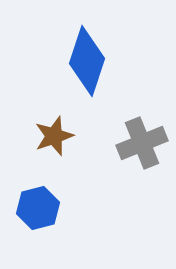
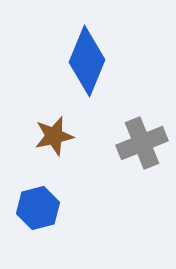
blue diamond: rotated 4 degrees clockwise
brown star: rotated 6 degrees clockwise
